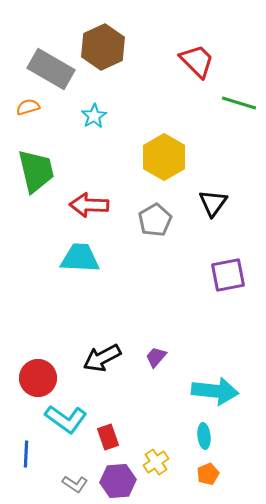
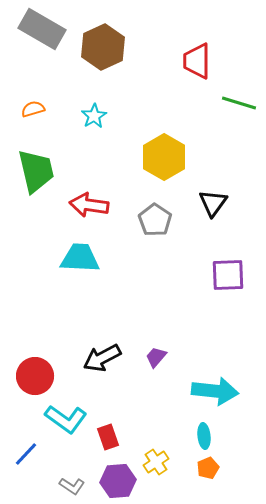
red trapezoid: rotated 135 degrees counterclockwise
gray rectangle: moved 9 px left, 40 px up
orange semicircle: moved 5 px right, 2 px down
red arrow: rotated 6 degrees clockwise
gray pentagon: rotated 8 degrees counterclockwise
purple square: rotated 9 degrees clockwise
red circle: moved 3 px left, 2 px up
blue line: rotated 40 degrees clockwise
orange pentagon: moved 6 px up
gray L-shape: moved 3 px left, 2 px down
